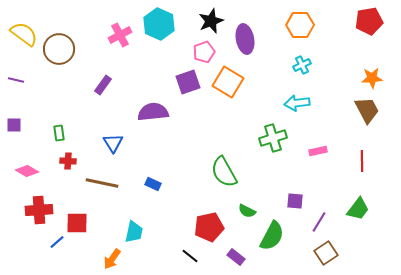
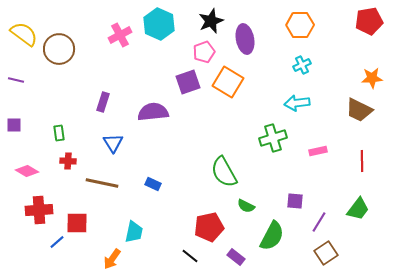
purple rectangle at (103, 85): moved 17 px down; rotated 18 degrees counterclockwise
brown trapezoid at (367, 110): moved 8 px left; rotated 144 degrees clockwise
green semicircle at (247, 211): moved 1 px left, 5 px up
